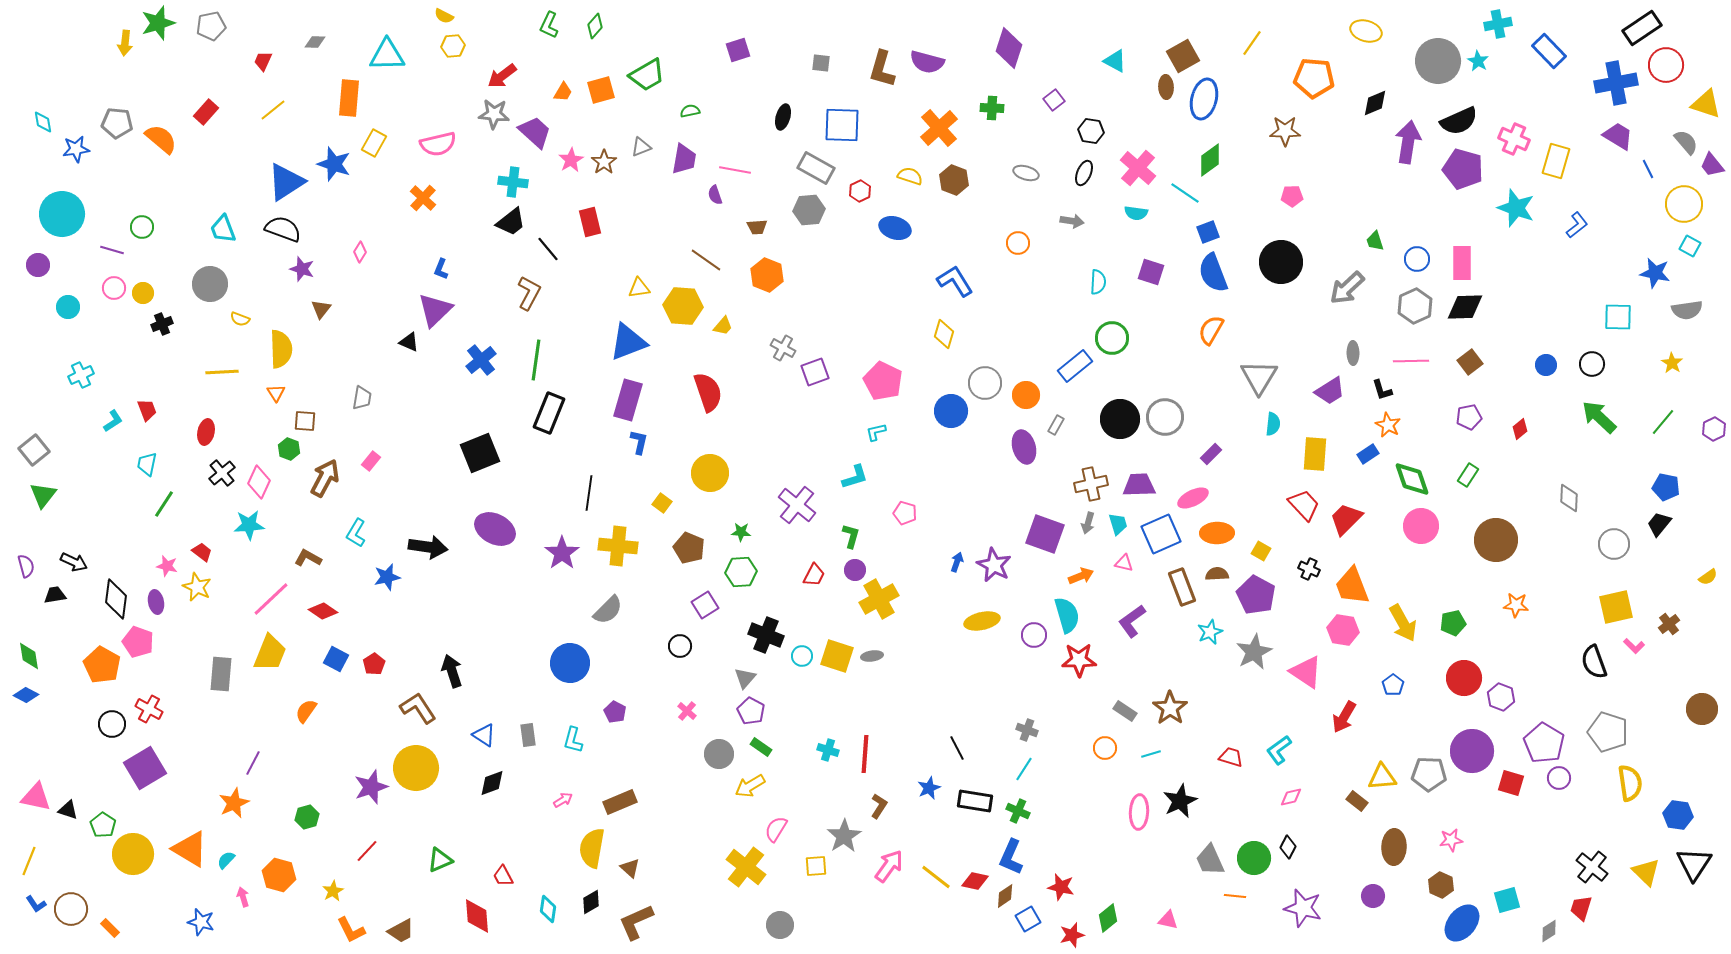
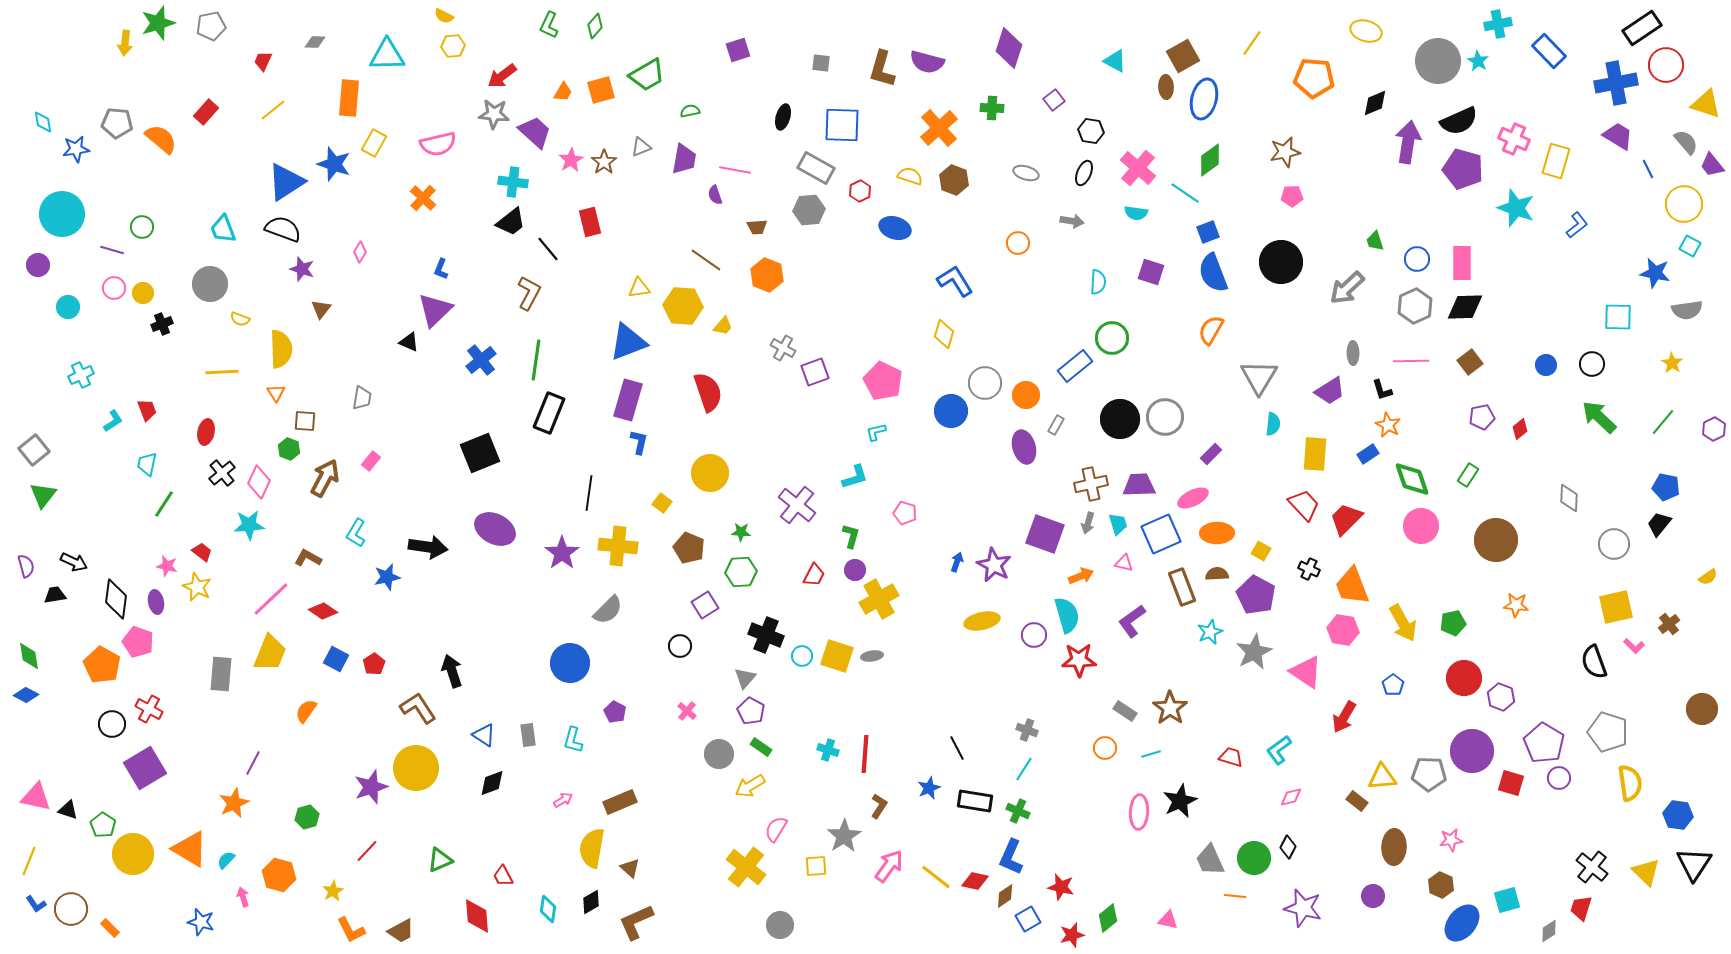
brown star at (1285, 131): moved 21 px down; rotated 12 degrees counterclockwise
purple pentagon at (1469, 417): moved 13 px right
